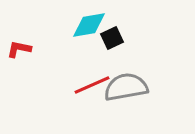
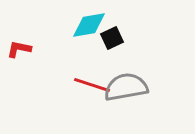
red line: rotated 42 degrees clockwise
